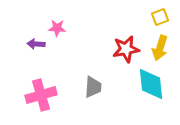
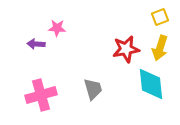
gray trapezoid: moved 2 px down; rotated 20 degrees counterclockwise
